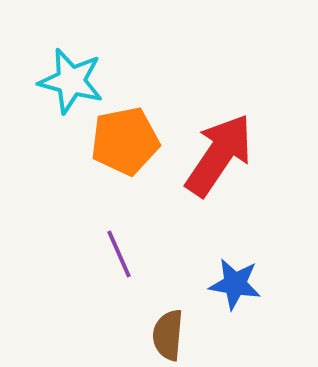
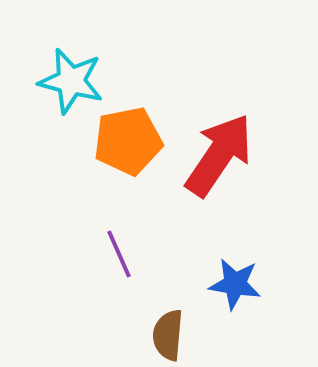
orange pentagon: moved 3 px right
